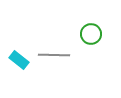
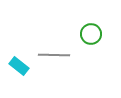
cyan rectangle: moved 6 px down
